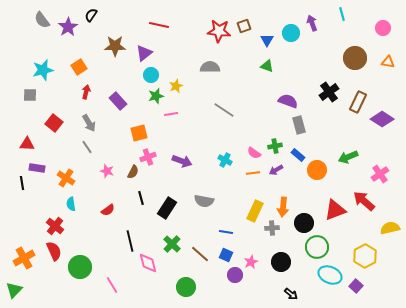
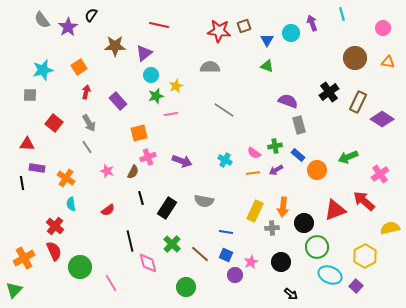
pink line at (112, 285): moved 1 px left, 2 px up
